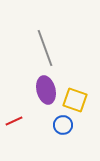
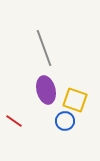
gray line: moved 1 px left
red line: rotated 60 degrees clockwise
blue circle: moved 2 px right, 4 px up
